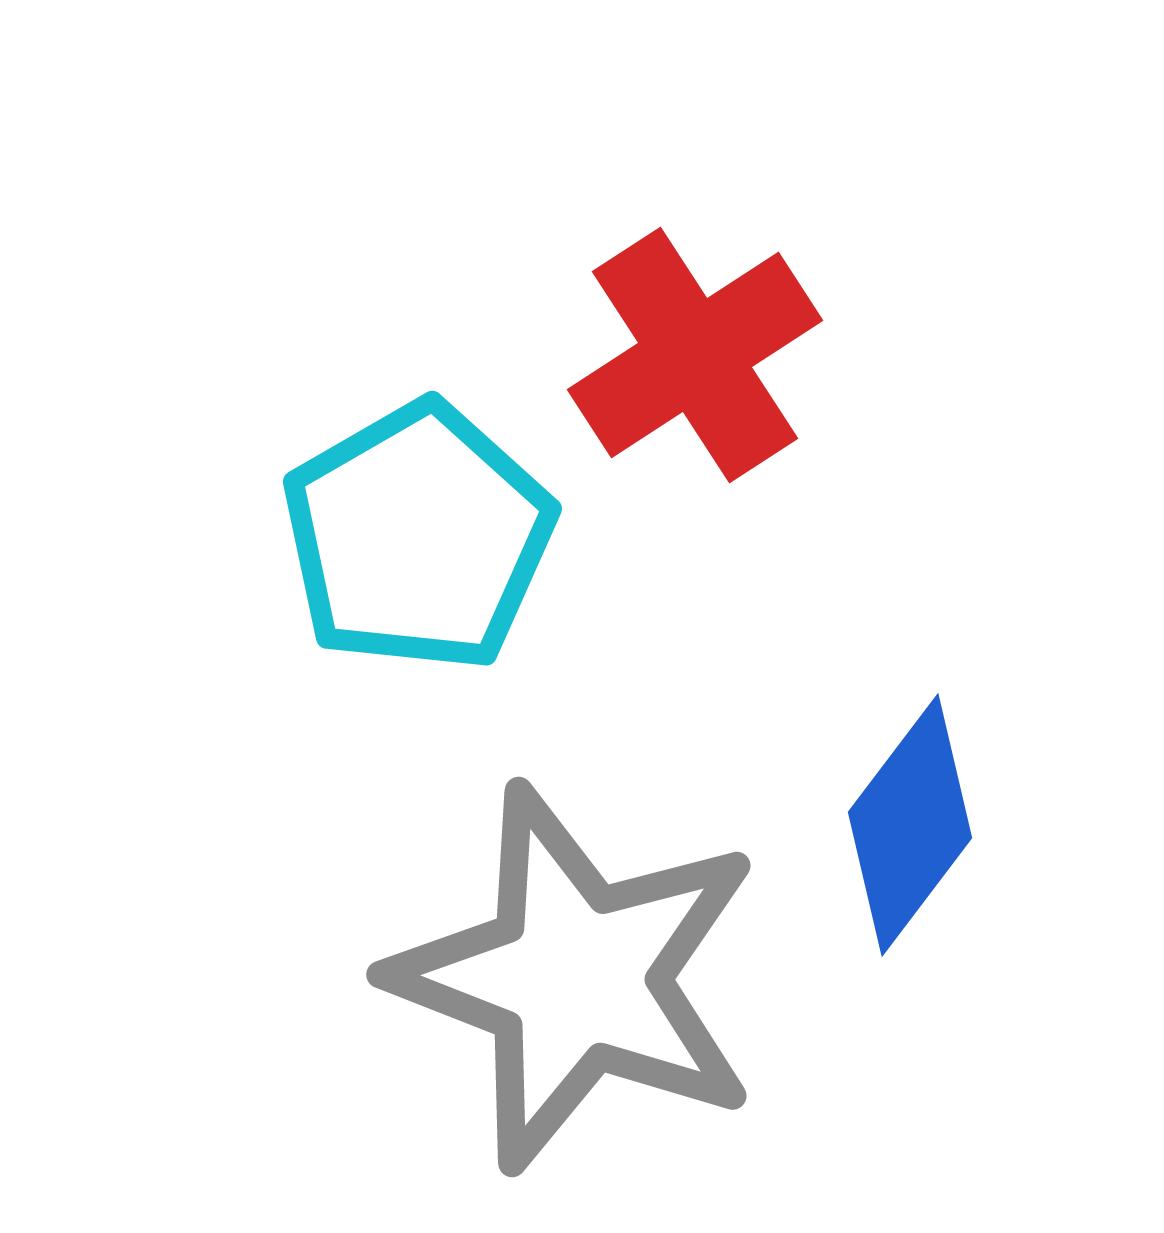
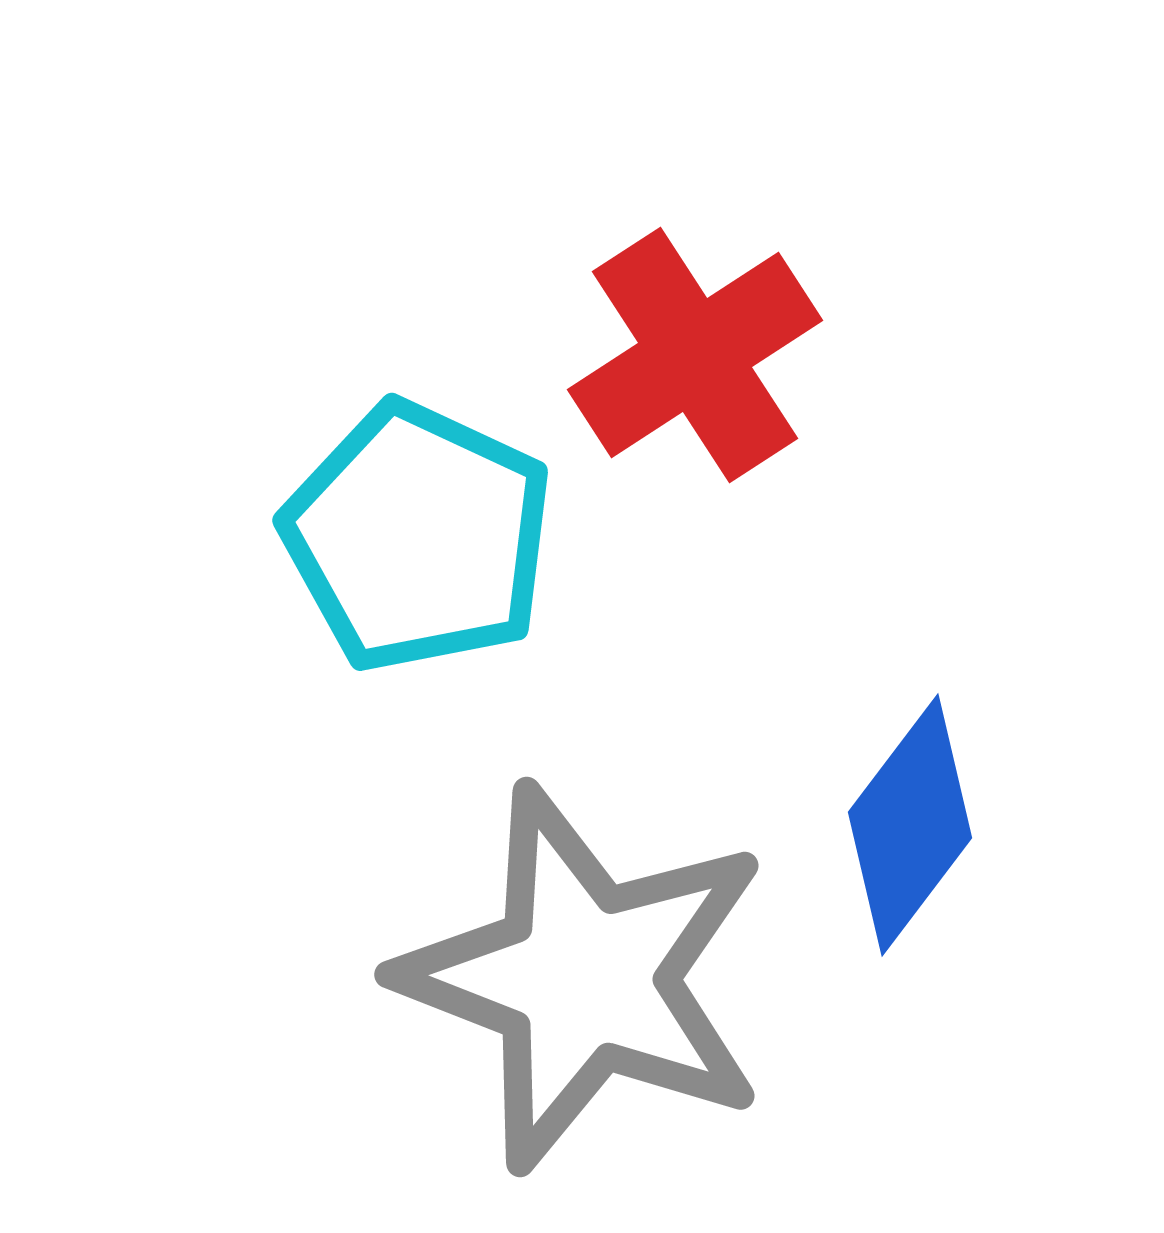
cyan pentagon: rotated 17 degrees counterclockwise
gray star: moved 8 px right
